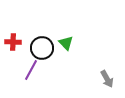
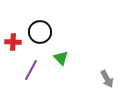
green triangle: moved 5 px left, 15 px down
black circle: moved 2 px left, 16 px up
